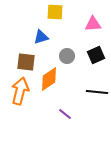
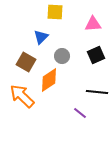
blue triangle: rotated 28 degrees counterclockwise
gray circle: moved 5 px left
brown square: rotated 24 degrees clockwise
orange diamond: moved 1 px down
orange arrow: moved 2 px right, 5 px down; rotated 60 degrees counterclockwise
purple line: moved 15 px right, 1 px up
